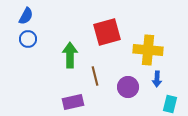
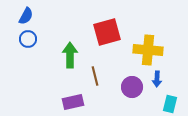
purple circle: moved 4 px right
